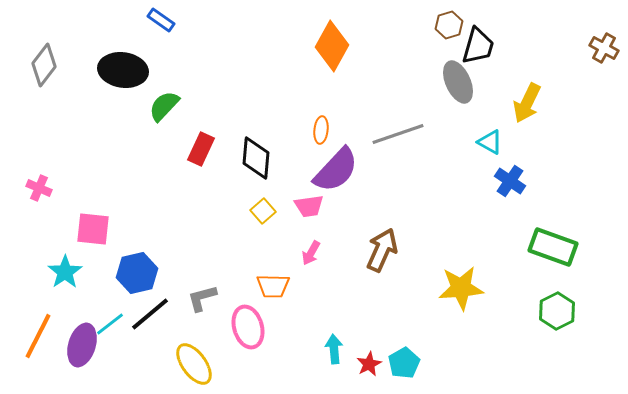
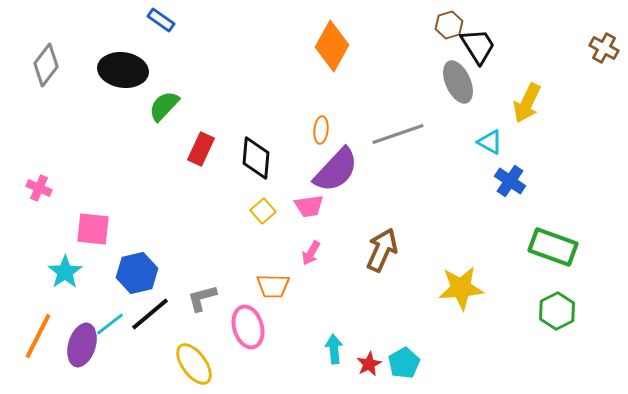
black trapezoid: rotated 48 degrees counterclockwise
gray diamond: moved 2 px right
